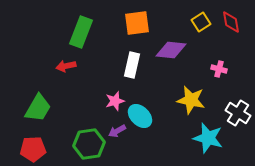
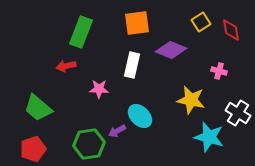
red diamond: moved 8 px down
purple diamond: rotated 16 degrees clockwise
pink cross: moved 2 px down
pink star: moved 16 px left, 12 px up; rotated 18 degrees clockwise
green trapezoid: rotated 100 degrees clockwise
cyan star: moved 1 px right, 1 px up
red pentagon: rotated 15 degrees counterclockwise
